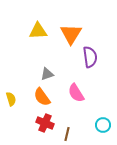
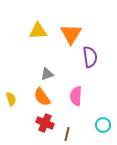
pink semicircle: moved 3 px down; rotated 36 degrees clockwise
